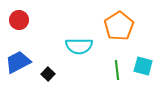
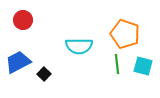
red circle: moved 4 px right
orange pentagon: moved 6 px right, 8 px down; rotated 20 degrees counterclockwise
green line: moved 6 px up
black square: moved 4 px left
